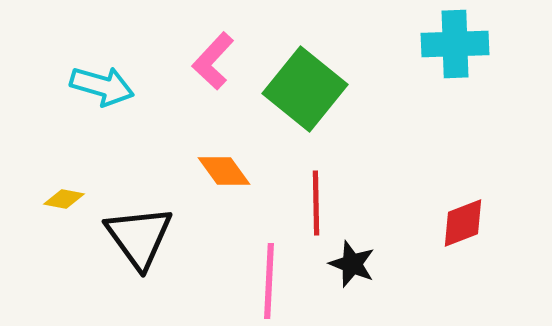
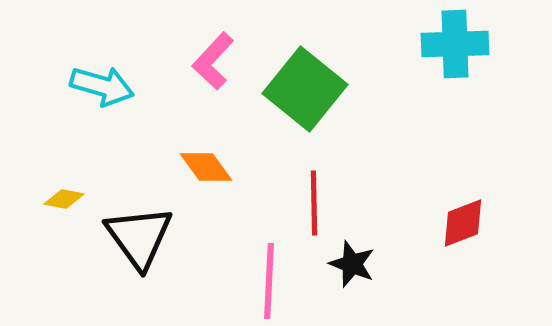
orange diamond: moved 18 px left, 4 px up
red line: moved 2 px left
